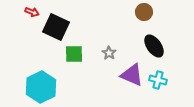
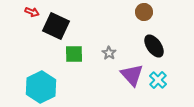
black square: moved 1 px up
purple triangle: rotated 25 degrees clockwise
cyan cross: rotated 30 degrees clockwise
